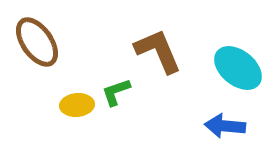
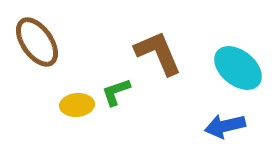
brown L-shape: moved 2 px down
blue arrow: rotated 18 degrees counterclockwise
